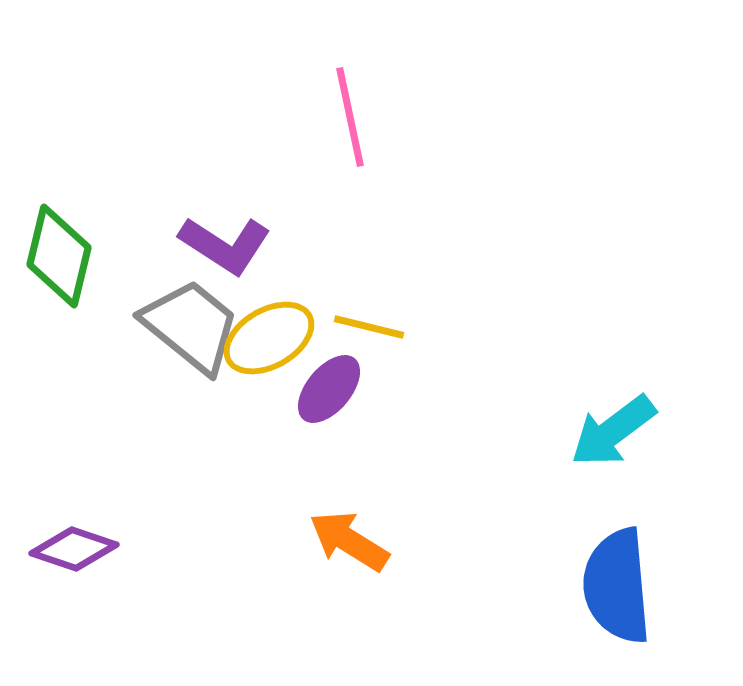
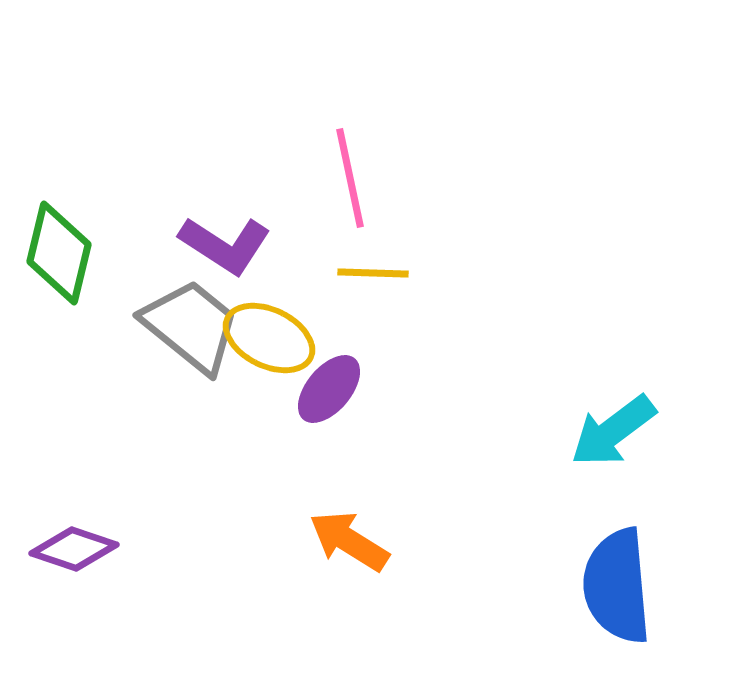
pink line: moved 61 px down
green diamond: moved 3 px up
yellow line: moved 4 px right, 54 px up; rotated 12 degrees counterclockwise
yellow ellipse: rotated 56 degrees clockwise
